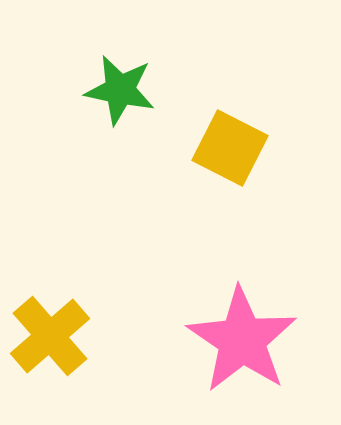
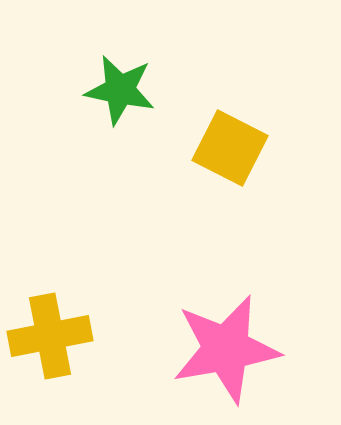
yellow cross: rotated 30 degrees clockwise
pink star: moved 16 px left, 9 px down; rotated 28 degrees clockwise
